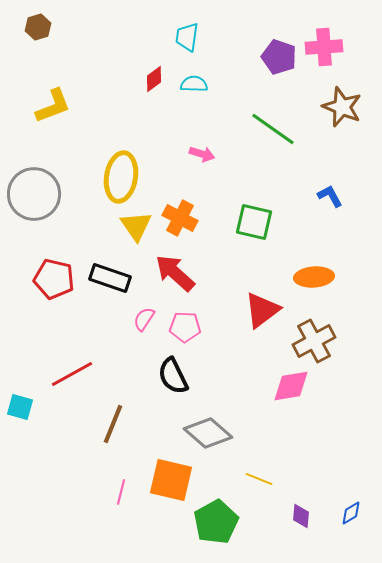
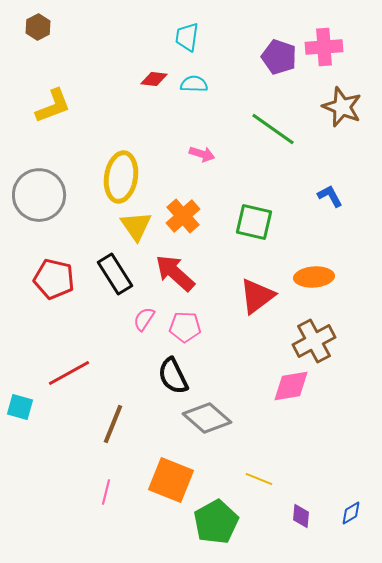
brown hexagon: rotated 10 degrees counterclockwise
red diamond: rotated 44 degrees clockwise
gray circle: moved 5 px right, 1 px down
orange cross: moved 3 px right, 2 px up; rotated 20 degrees clockwise
black rectangle: moved 5 px right, 4 px up; rotated 39 degrees clockwise
red triangle: moved 5 px left, 14 px up
red line: moved 3 px left, 1 px up
gray diamond: moved 1 px left, 15 px up
orange square: rotated 9 degrees clockwise
pink line: moved 15 px left
